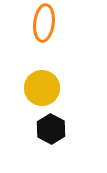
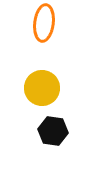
black hexagon: moved 2 px right, 2 px down; rotated 20 degrees counterclockwise
